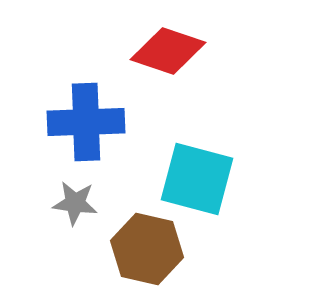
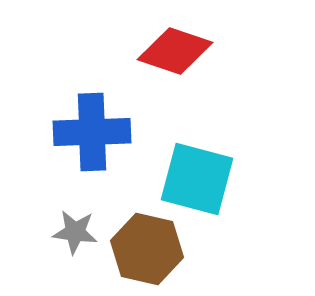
red diamond: moved 7 px right
blue cross: moved 6 px right, 10 px down
gray star: moved 29 px down
